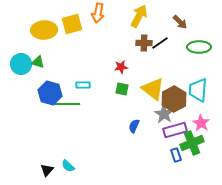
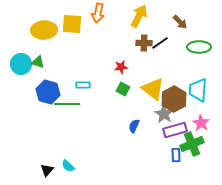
yellow square: rotated 20 degrees clockwise
green square: moved 1 px right; rotated 16 degrees clockwise
blue hexagon: moved 2 px left, 1 px up
green cross: moved 1 px down
blue rectangle: rotated 16 degrees clockwise
